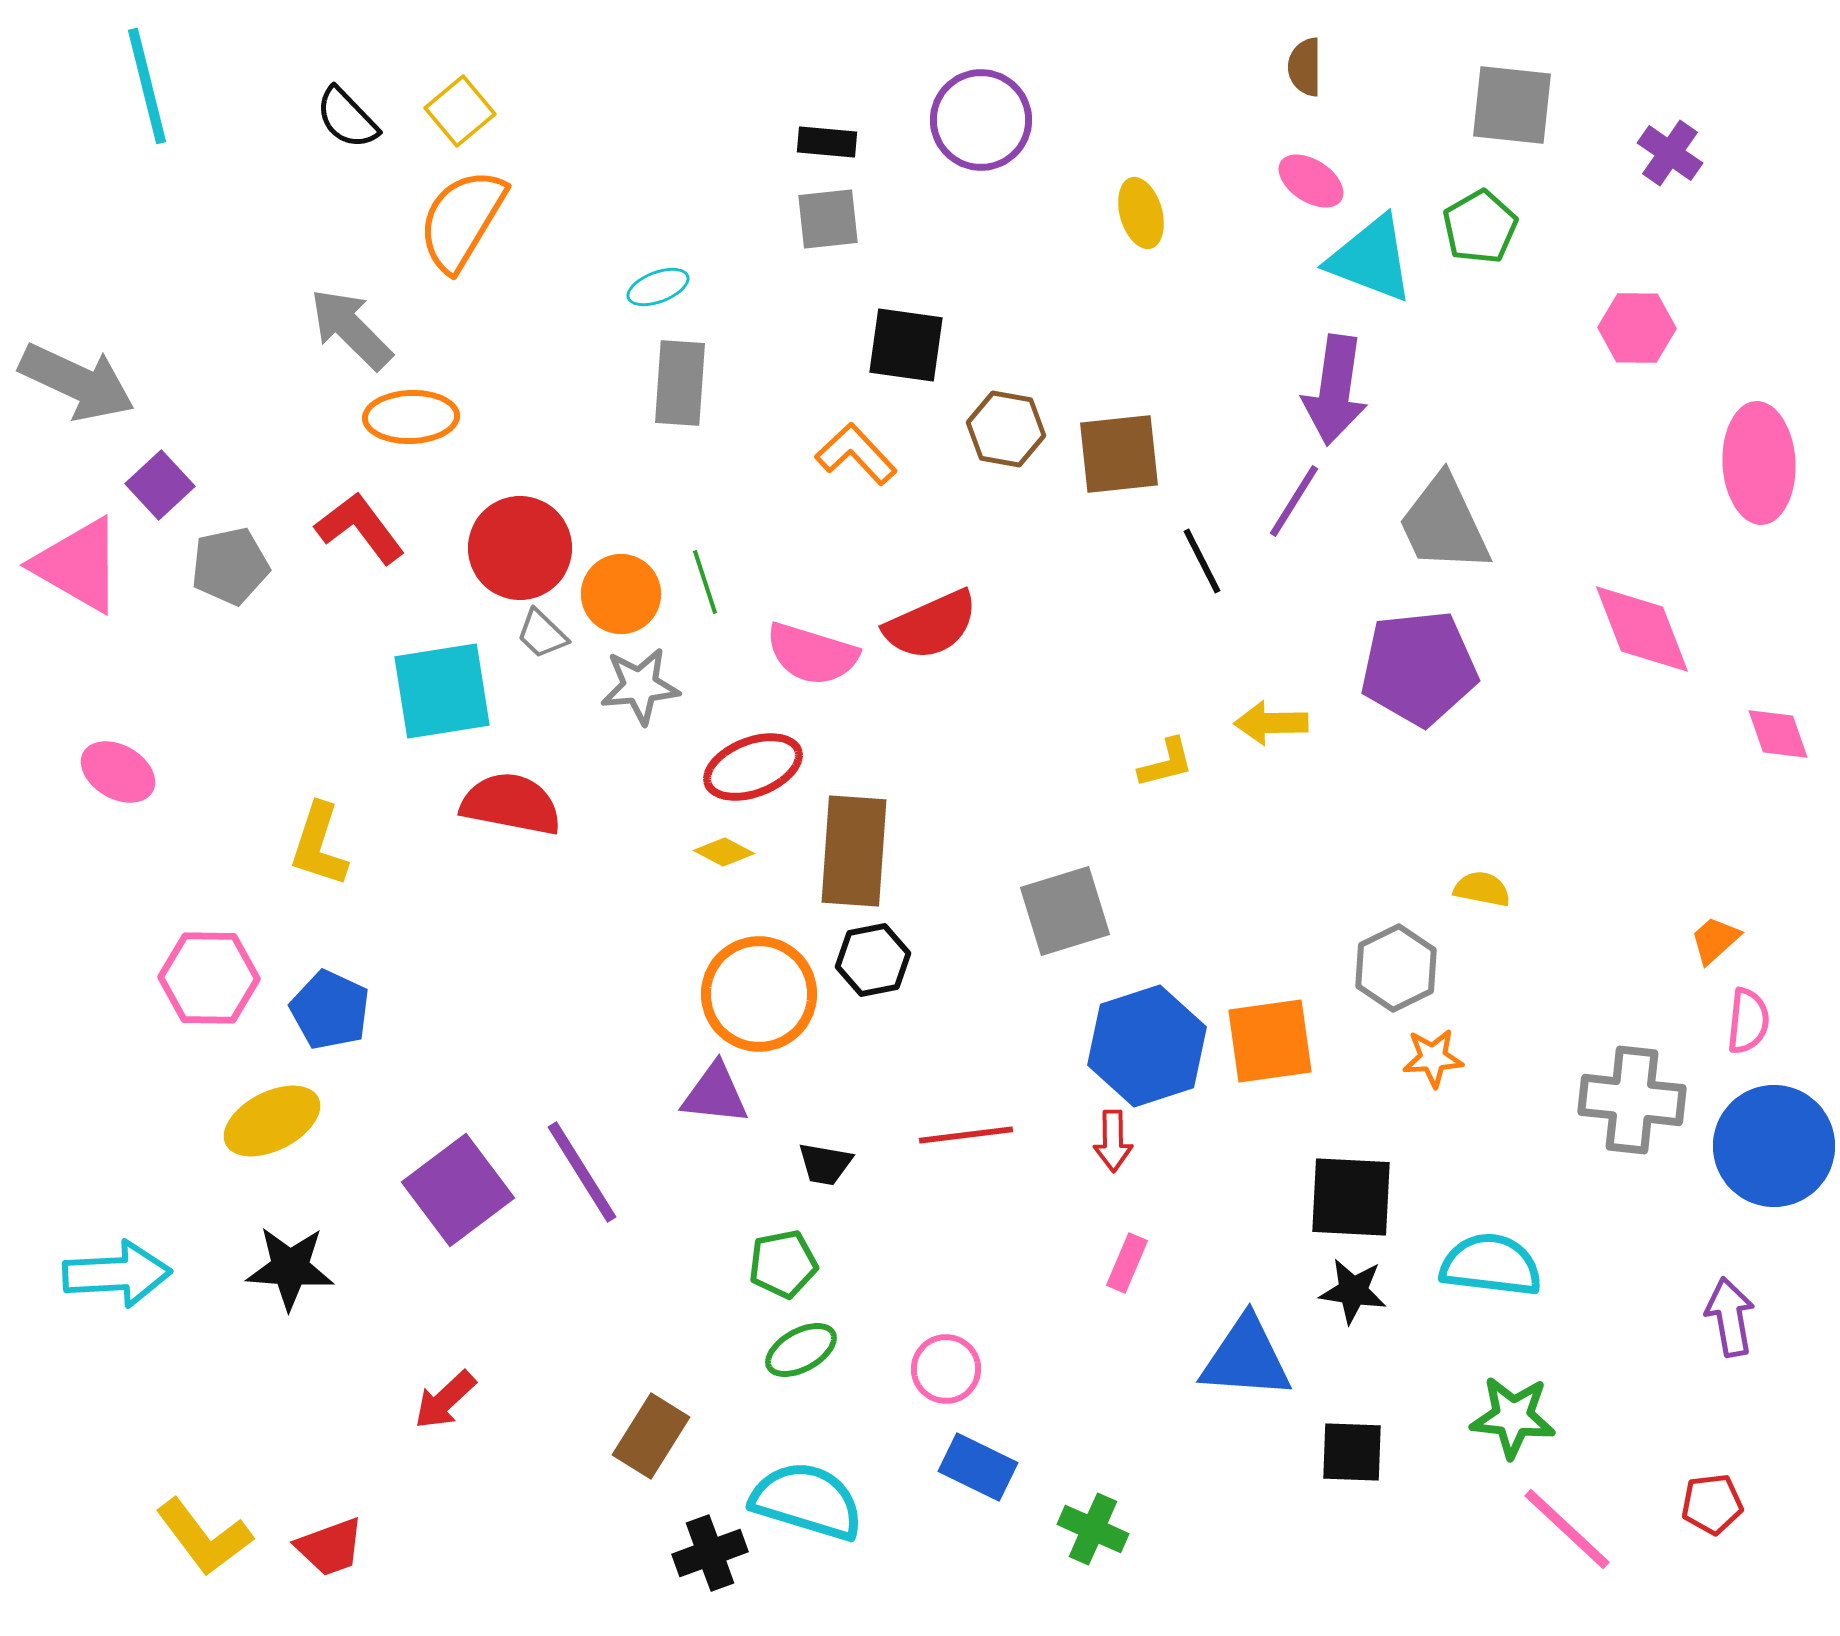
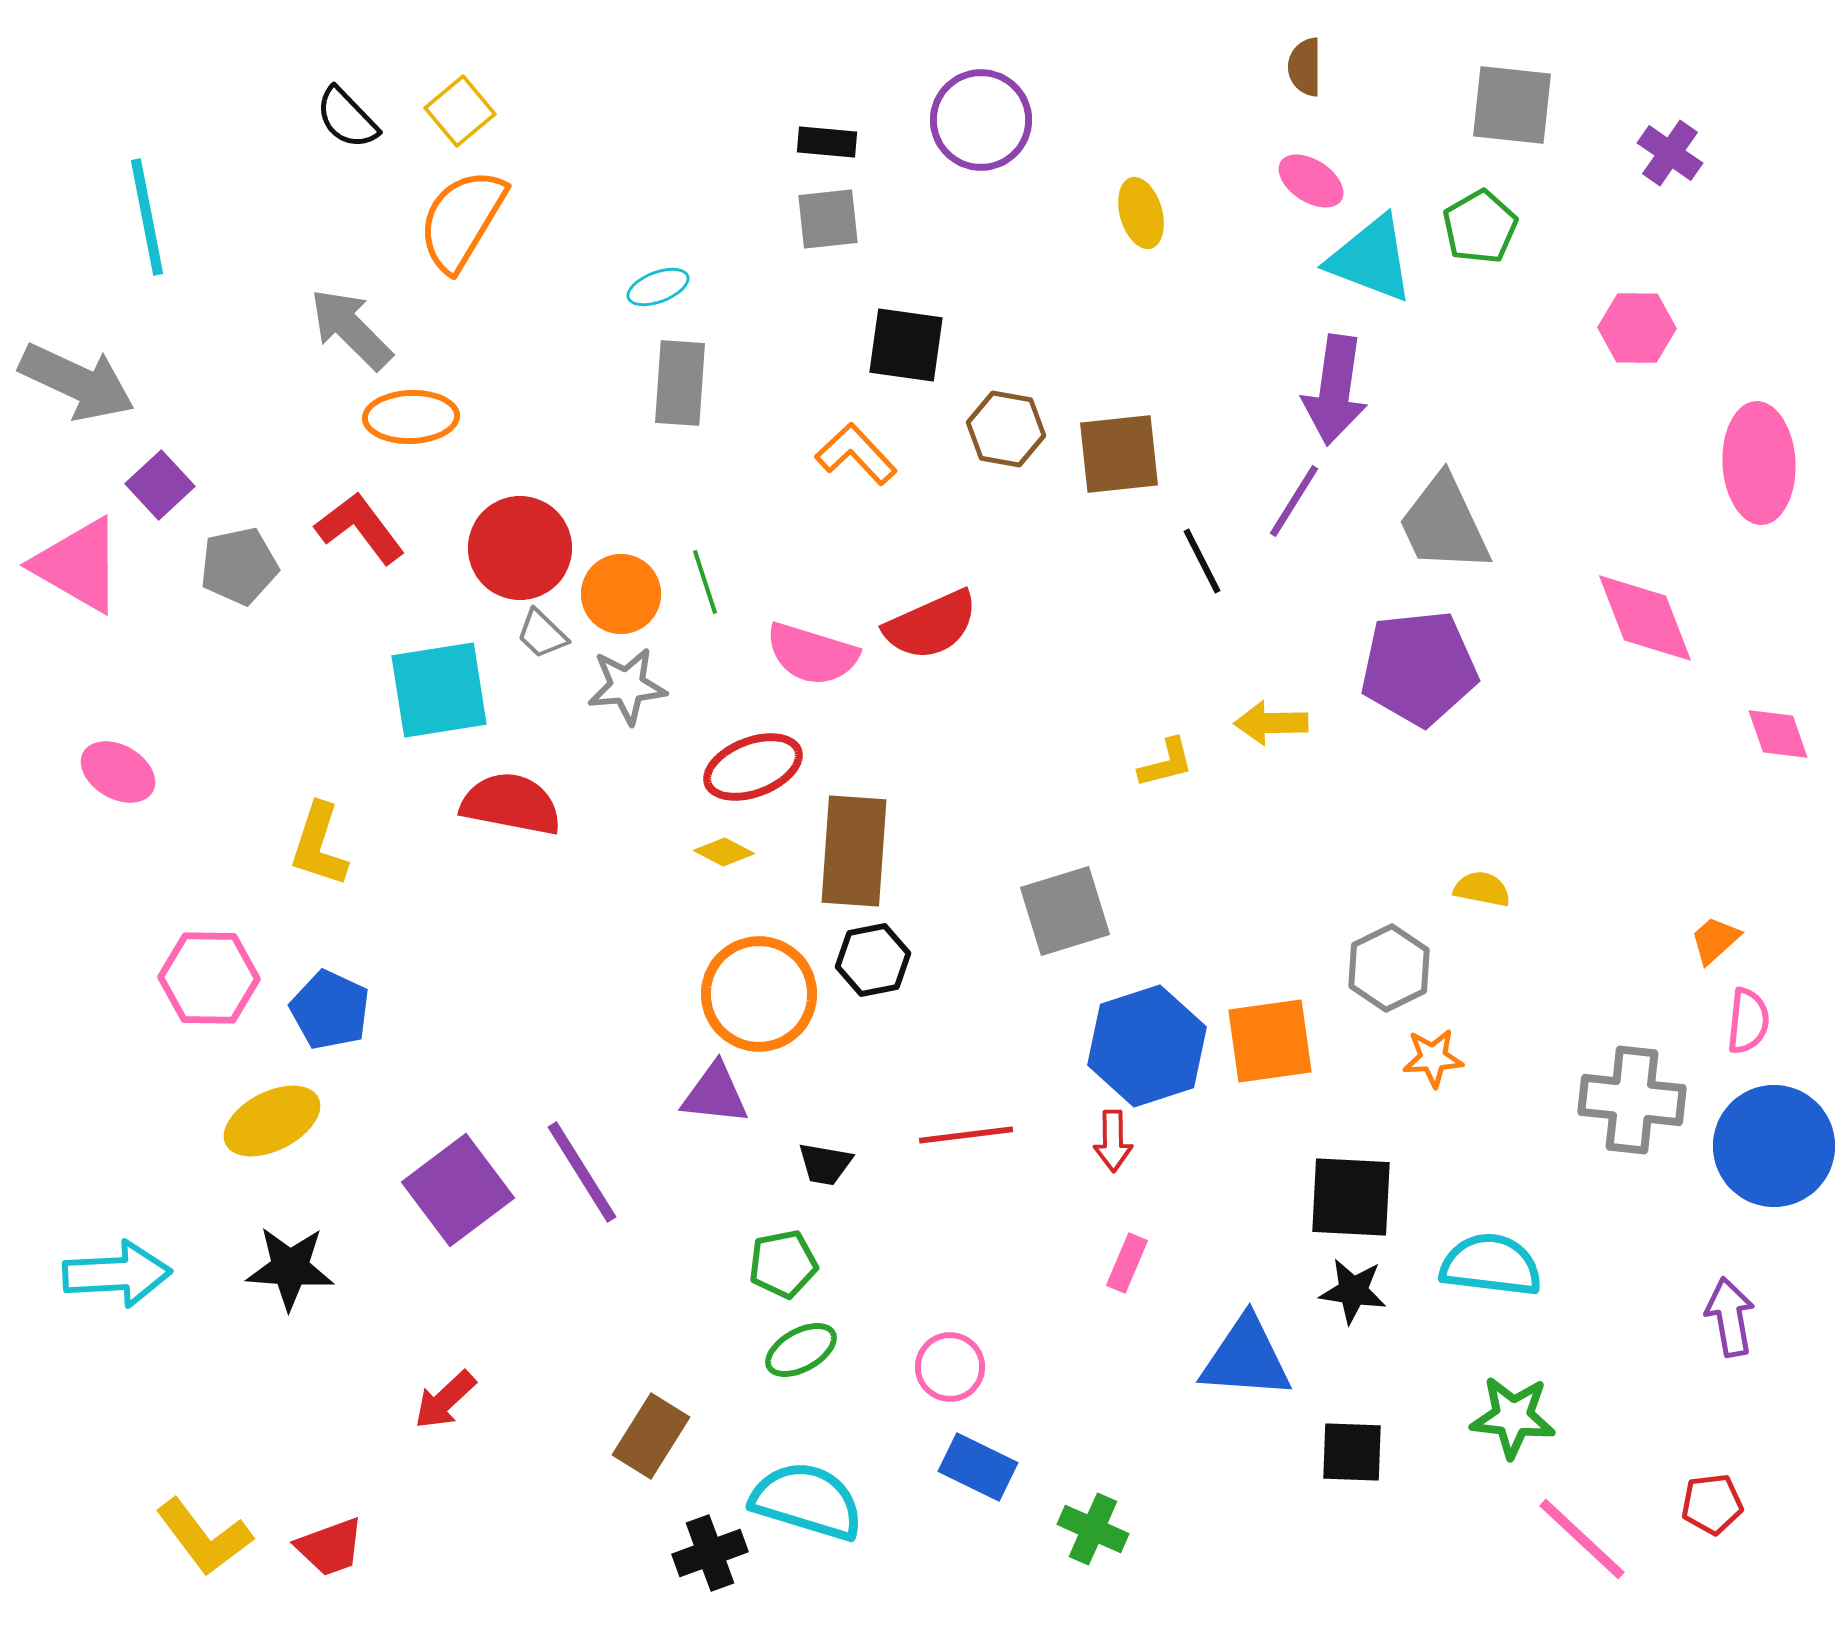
cyan line at (147, 86): moved 131 px down; rotated 3 degrees clockwise
gray pentagon at (230, 566): moved 9 px right
pink diamond at (1642, 629): moved 3 px right, 11 px up
gray star at (640, 686): moved 13 px left
cyan square at (442, 691): moved 3 px left, 1 px up
gray hexagon at (1396, 968): moved 7 px left
pink circle at (946, 1369): moved 4 px right, 2 px up
pink line at (1567, 1529): moved 15 px right, 10 px down
